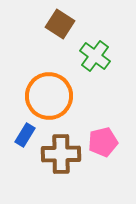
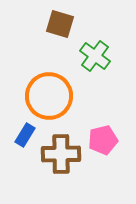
brown square: rotated 16 degrees counterclockwise
pink pentagon: moved 2 px up
